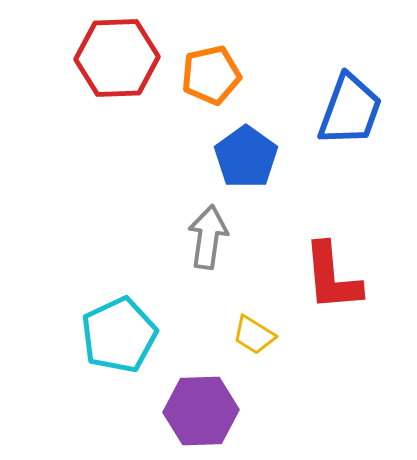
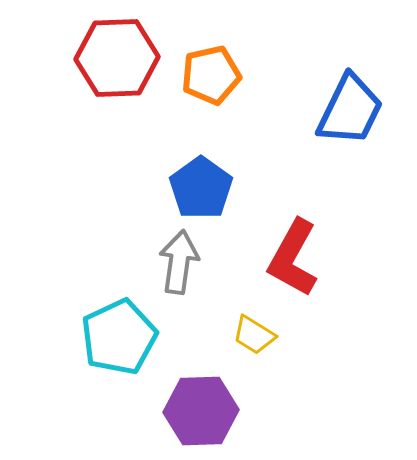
blue trapezoid: rotated 6 degrees clockwise
blue pentagon: moved 45 px left, 31 px down
gray arrow: moved 29 px left, 25 px down
red L-shape: moved 39 px left, 19 px up; rotated 34 degrees clockwise
cyan pentagon: moved 2 px down
